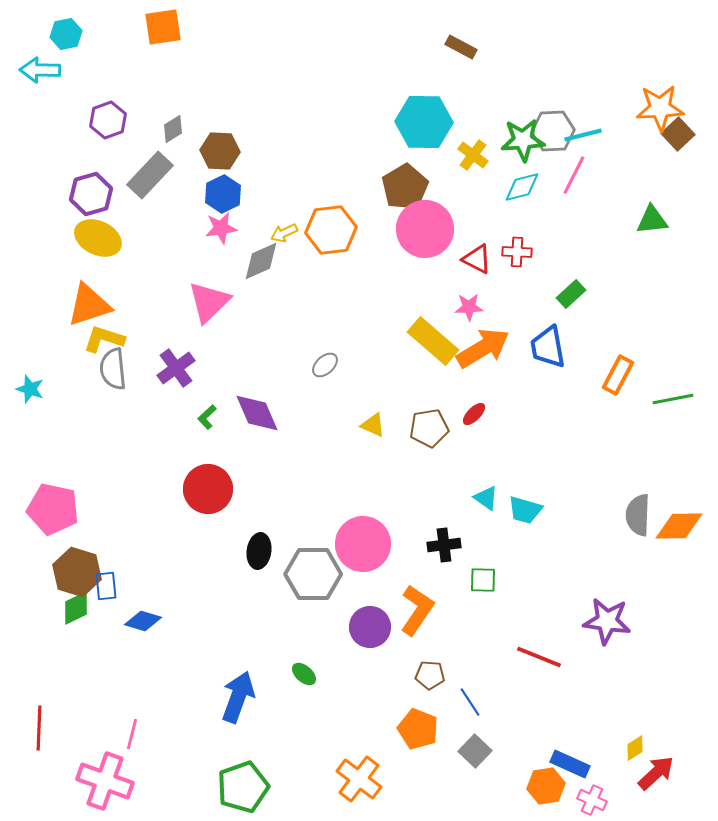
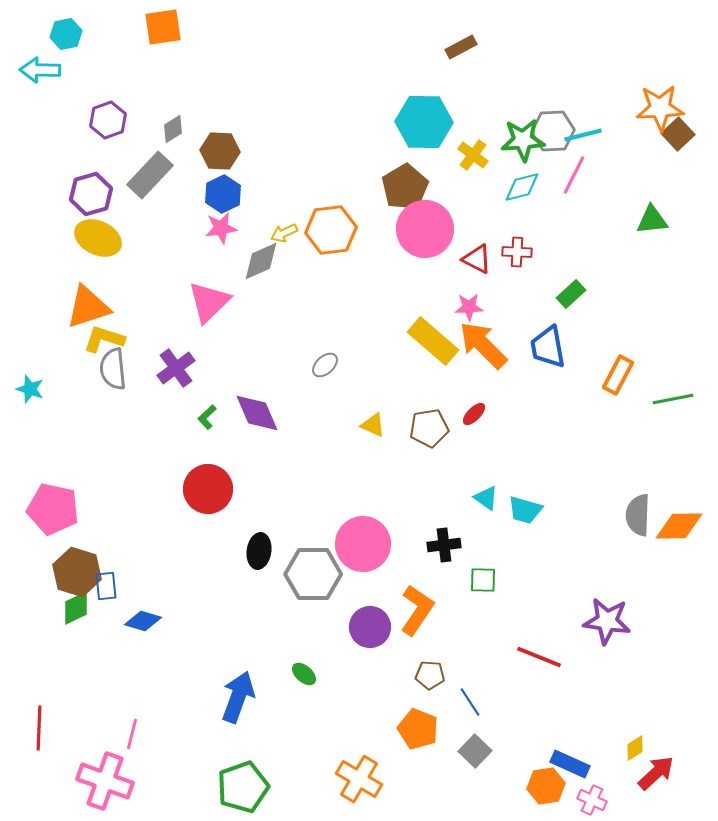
brown rectangle at (461, 47): rotated 56 degrees counterclockwise
orange triangle at (89, 305): moved 1 px left, 2 px down
orange arrow at (483, 348): moved 3 px up; rotated 104 degrees counterclockwise
orange cross at (359, 779): rotated 6 degrees counterclockwise
